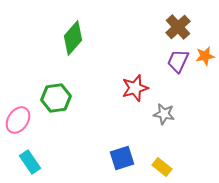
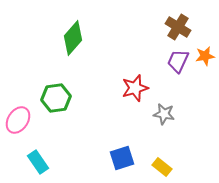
brown cross: rotated 15 degrees counterclockwise
cyan rectangle: moved 8 px right
